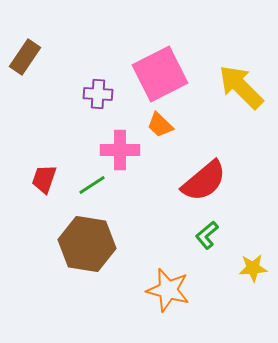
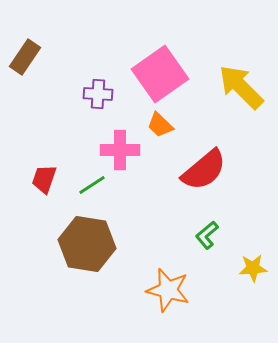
pink square: rotated 8 degrees counterclockwise
red semicircle: moved 11 px up
